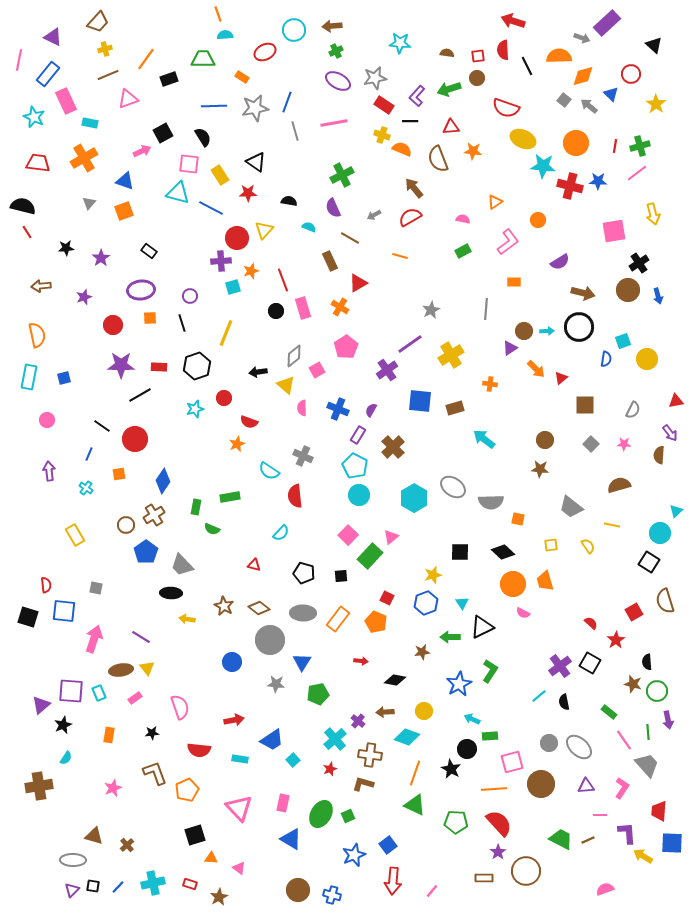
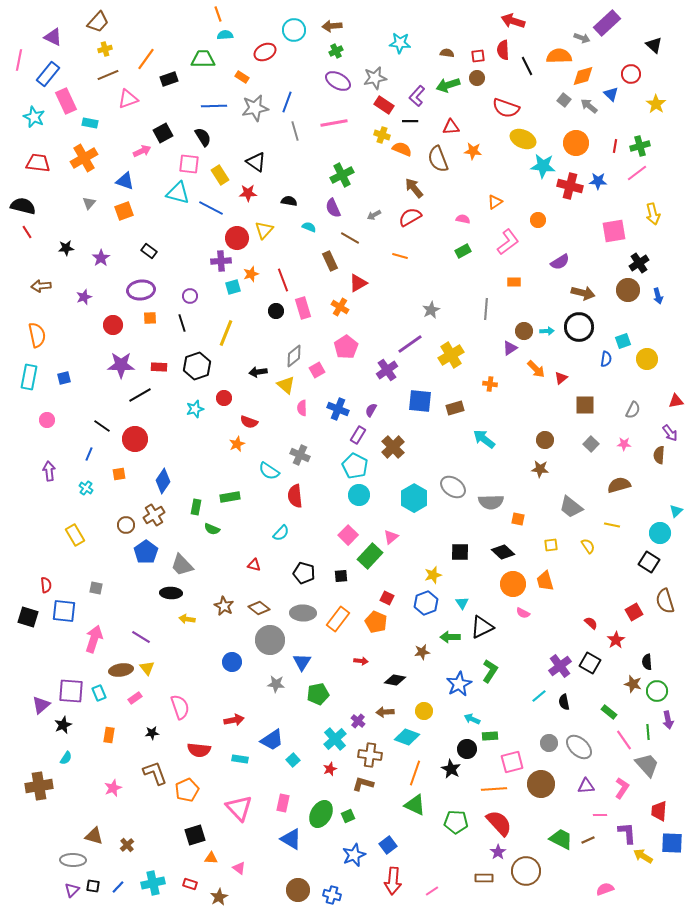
green arrow at (449, 89): moved 1 px left, 4 px up
orange star at (251, 271): moved 3 px down
gray cross at (303, 456): moved 3 px left, 1 px up
pink line at (432, 891): rotated 16 degrees clockwise
